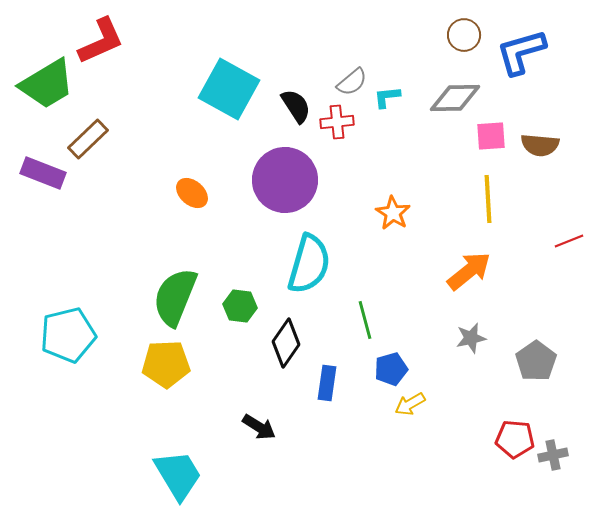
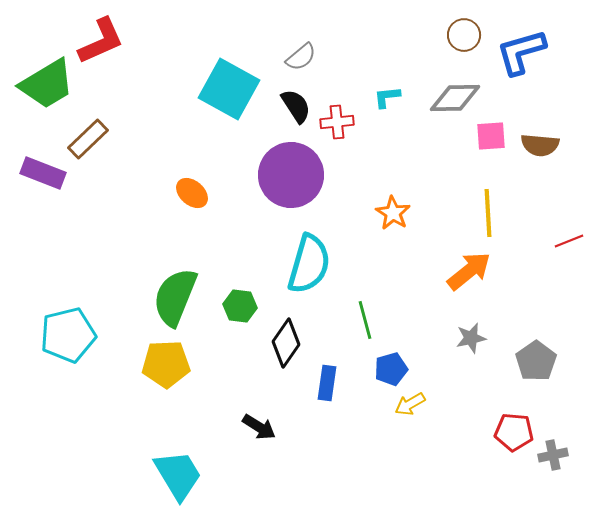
gray semicircle: moved 51 px left, 25 px up
purple circle: moved 6 px right, 5 px up
yellow line: moved 14 px down
red pentagon: moved 1 px left, 7 px up
